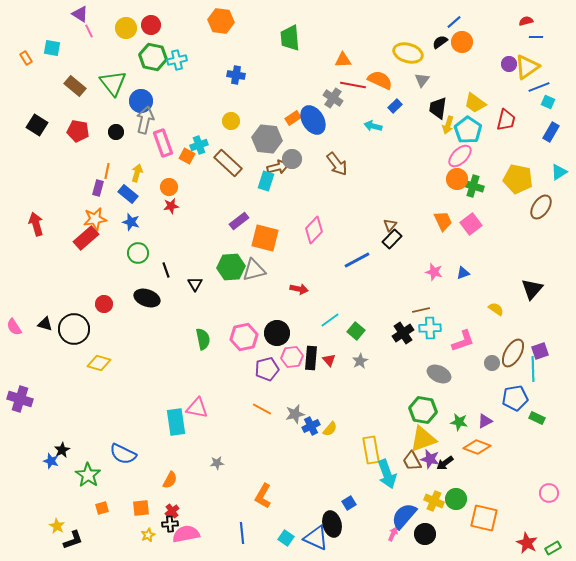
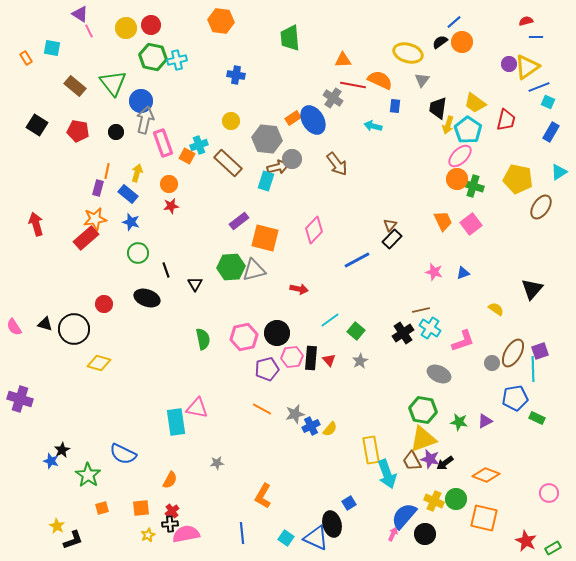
blue rectangle at (395, 106): rotated 40 degrees counterclockwise
orange circle at (169, 187): moved 3 px up
cyan cross at (430, 328): rotated 35 degrees clockwise
orange diamond at (477, 447): moved 9 px right, 28 px down
red star at (527, 543): moved 1 px left, 2 px up
